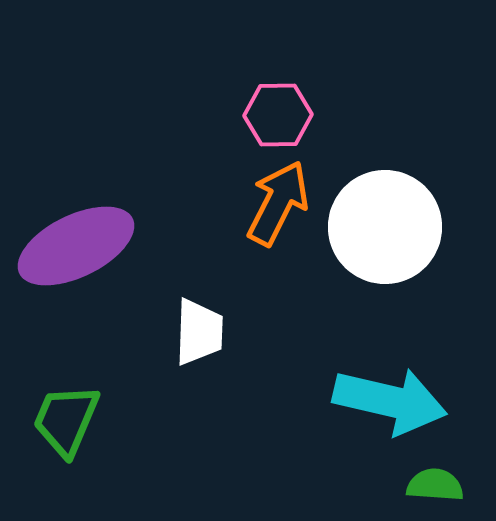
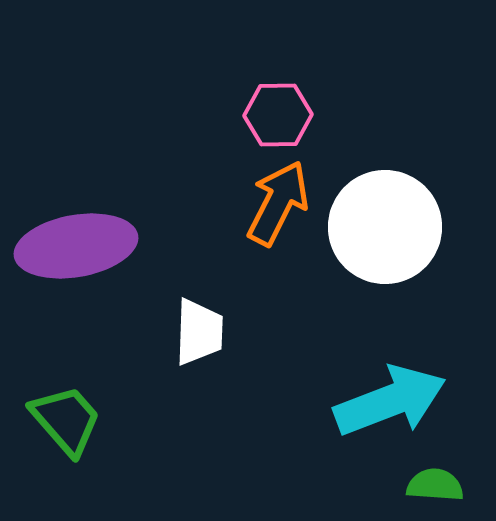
purple ellipse: rotated 16 degrees clockwise
cyan arrow: rotated 34 degrees counterclockwise
green trapezoid: rotated 116 degrees clockwise
